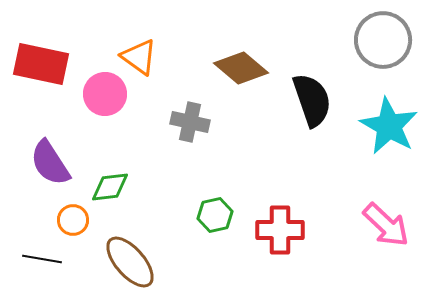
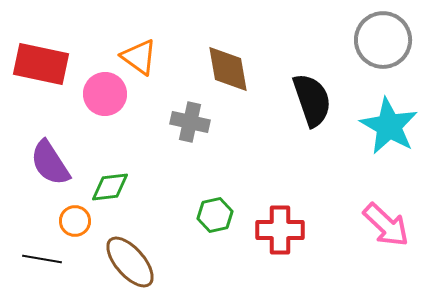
brown diamond: moved 13 px left, 1 px down; rotated 40 degrees clockwise
orange circle: moved 2 px right, 1 px down
